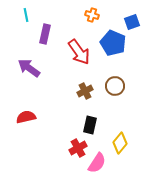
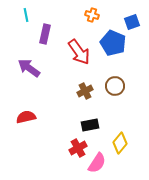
black rectangle: rotated 66 degrees clockwise
